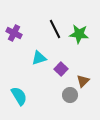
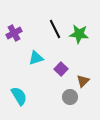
purple cross: rotated 35 degrees clockwise
cyan triangle: moved 3 px left
gray circle: moved 2 px down
